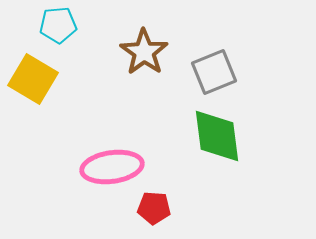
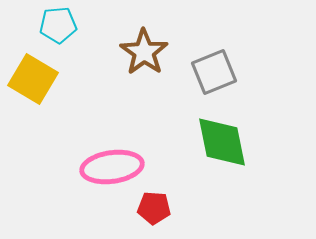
green diamond: moved 5 px right, 6 px down; rotated 4 degrees counterclockwise
